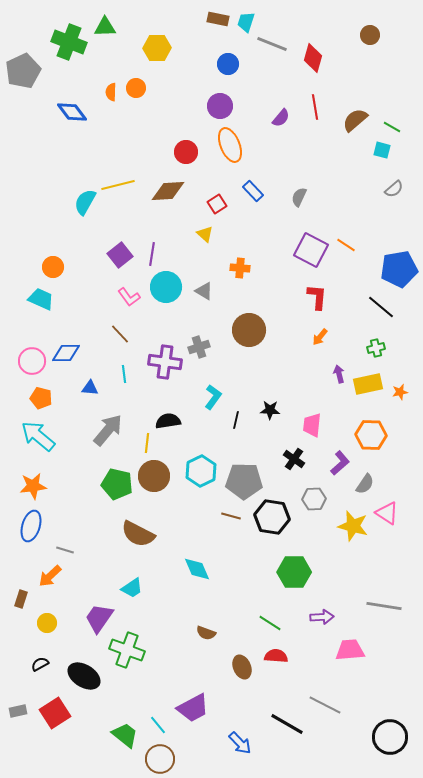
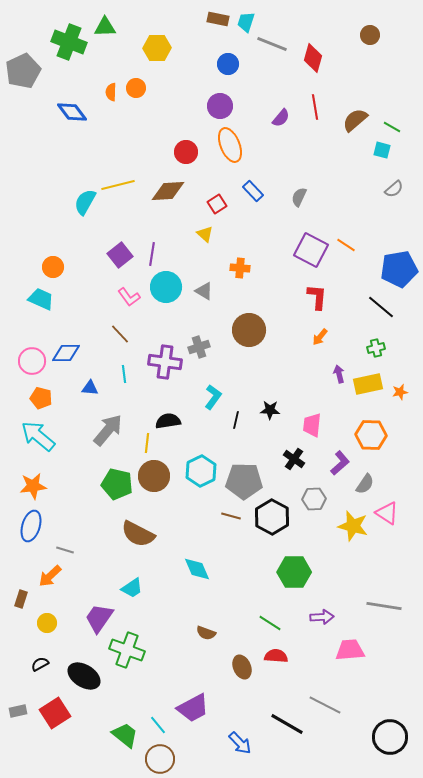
black hexagon at (272, 517): rotated 20 degrees clockwise
